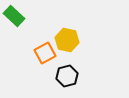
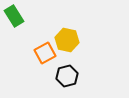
green rectangle: rotated 15 degrees clockwise
